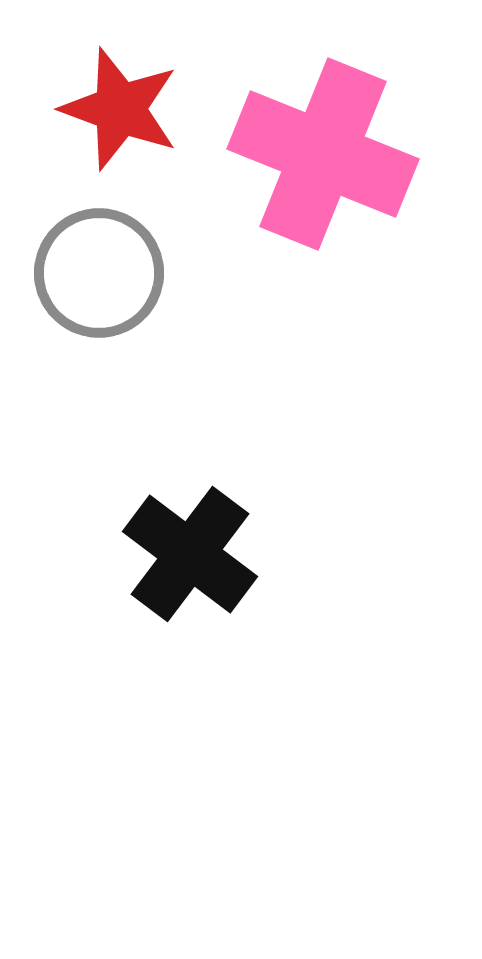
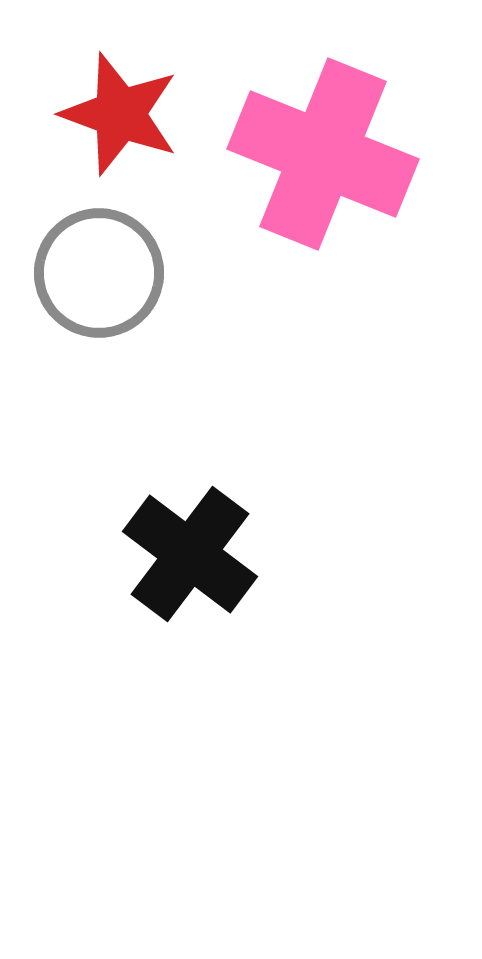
red star: moved 5 px down
